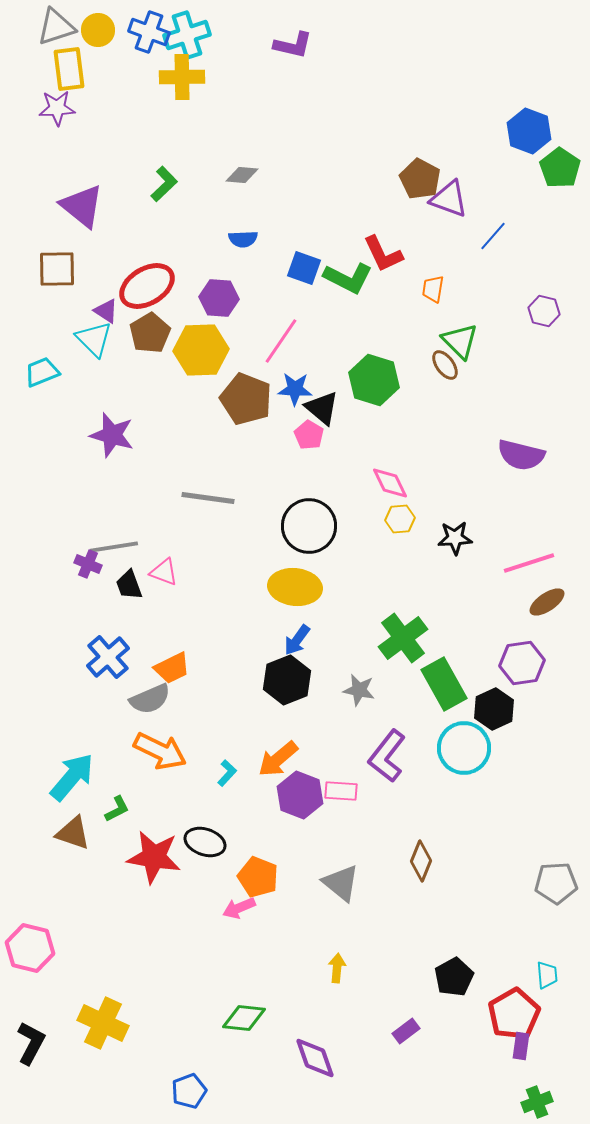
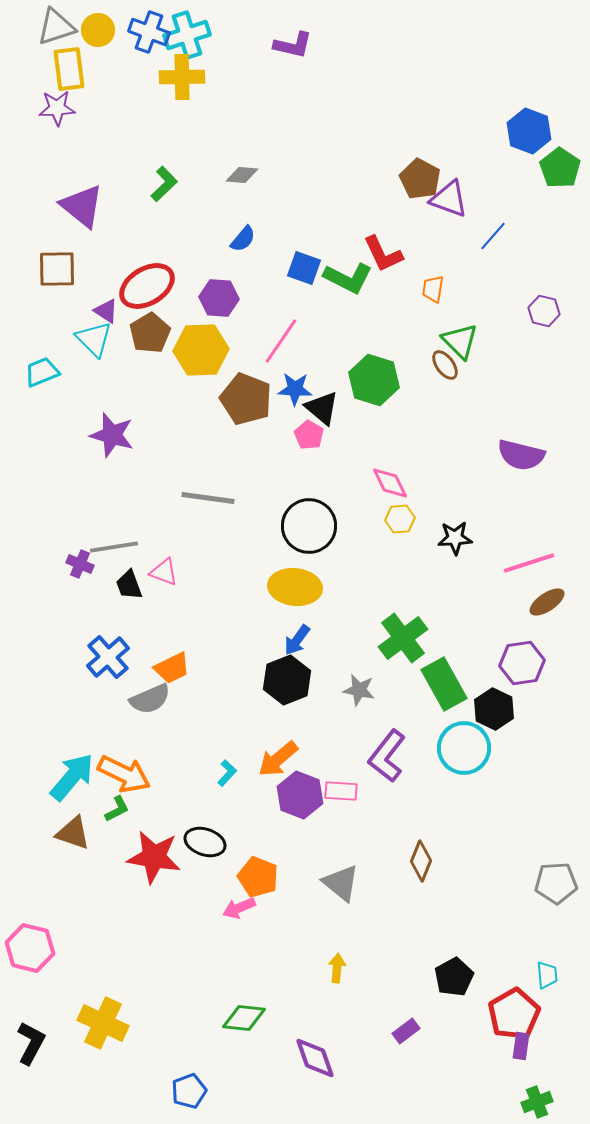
blue semicircle at (243, 239): rotated 48 degrees counterclockwise
purple cross at (88, 564): moved 8 px left
black hexagon at (494, 709): rotated 9 degrees counterclockwise
orange arrow at (160, 751): moved 36 px left, 23 px down
